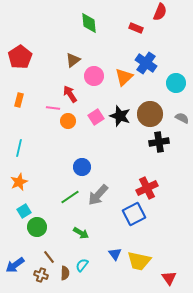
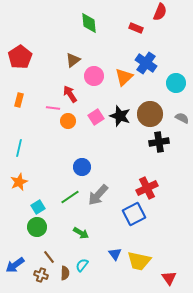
cyan square: moved 14 px right, 4 px up
